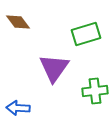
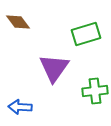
blue arrow: moved 2 px right, 1 px up
